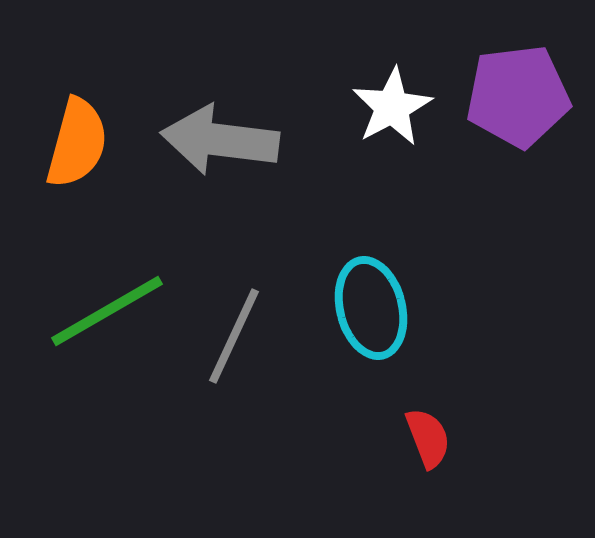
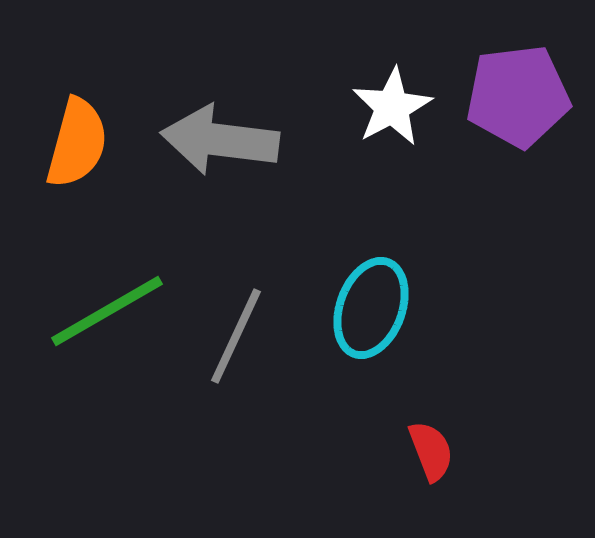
cyan ellipse: rotated 34 degrees clockwise
gray line: moved 2 px right
red semicircle: moved 3 px right, 13 px down
